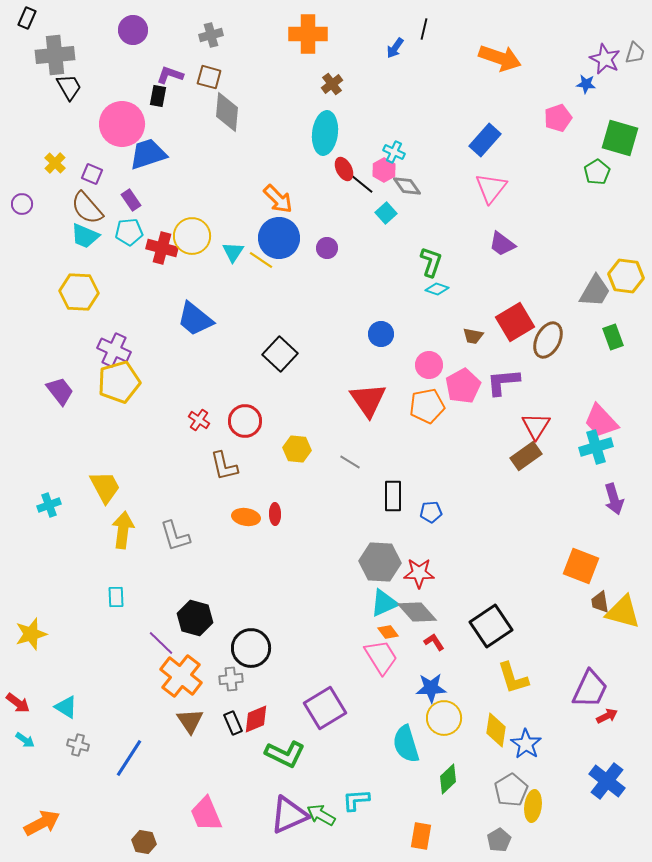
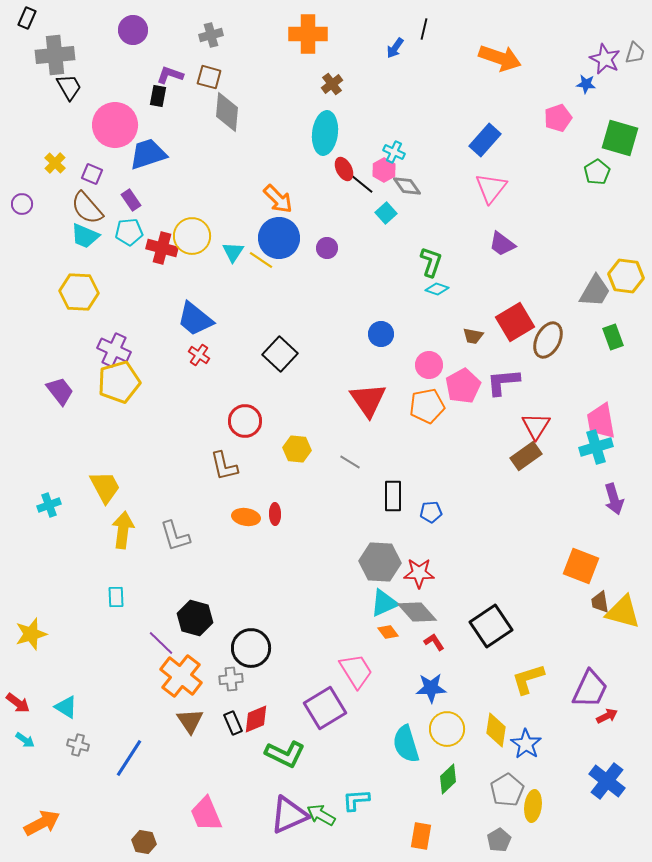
pink circle at (122, 124): moved 7 px left, 1 px down
red cross at (199, 420): moved 65 px up
pink trapezoid at (601, 421): rotated 33 degrees clockwise
pink trapezoid at (381, 657): moved 25 px left, 14 px down
yellow L-shape at (513, 678): moved 15 px right, 1 px down; rotated 90 degrees clockwise
yellow circle at (444, 718): moved 3 px right, 11 px down
gray pentagon at (511, 790): moved 4 px left
